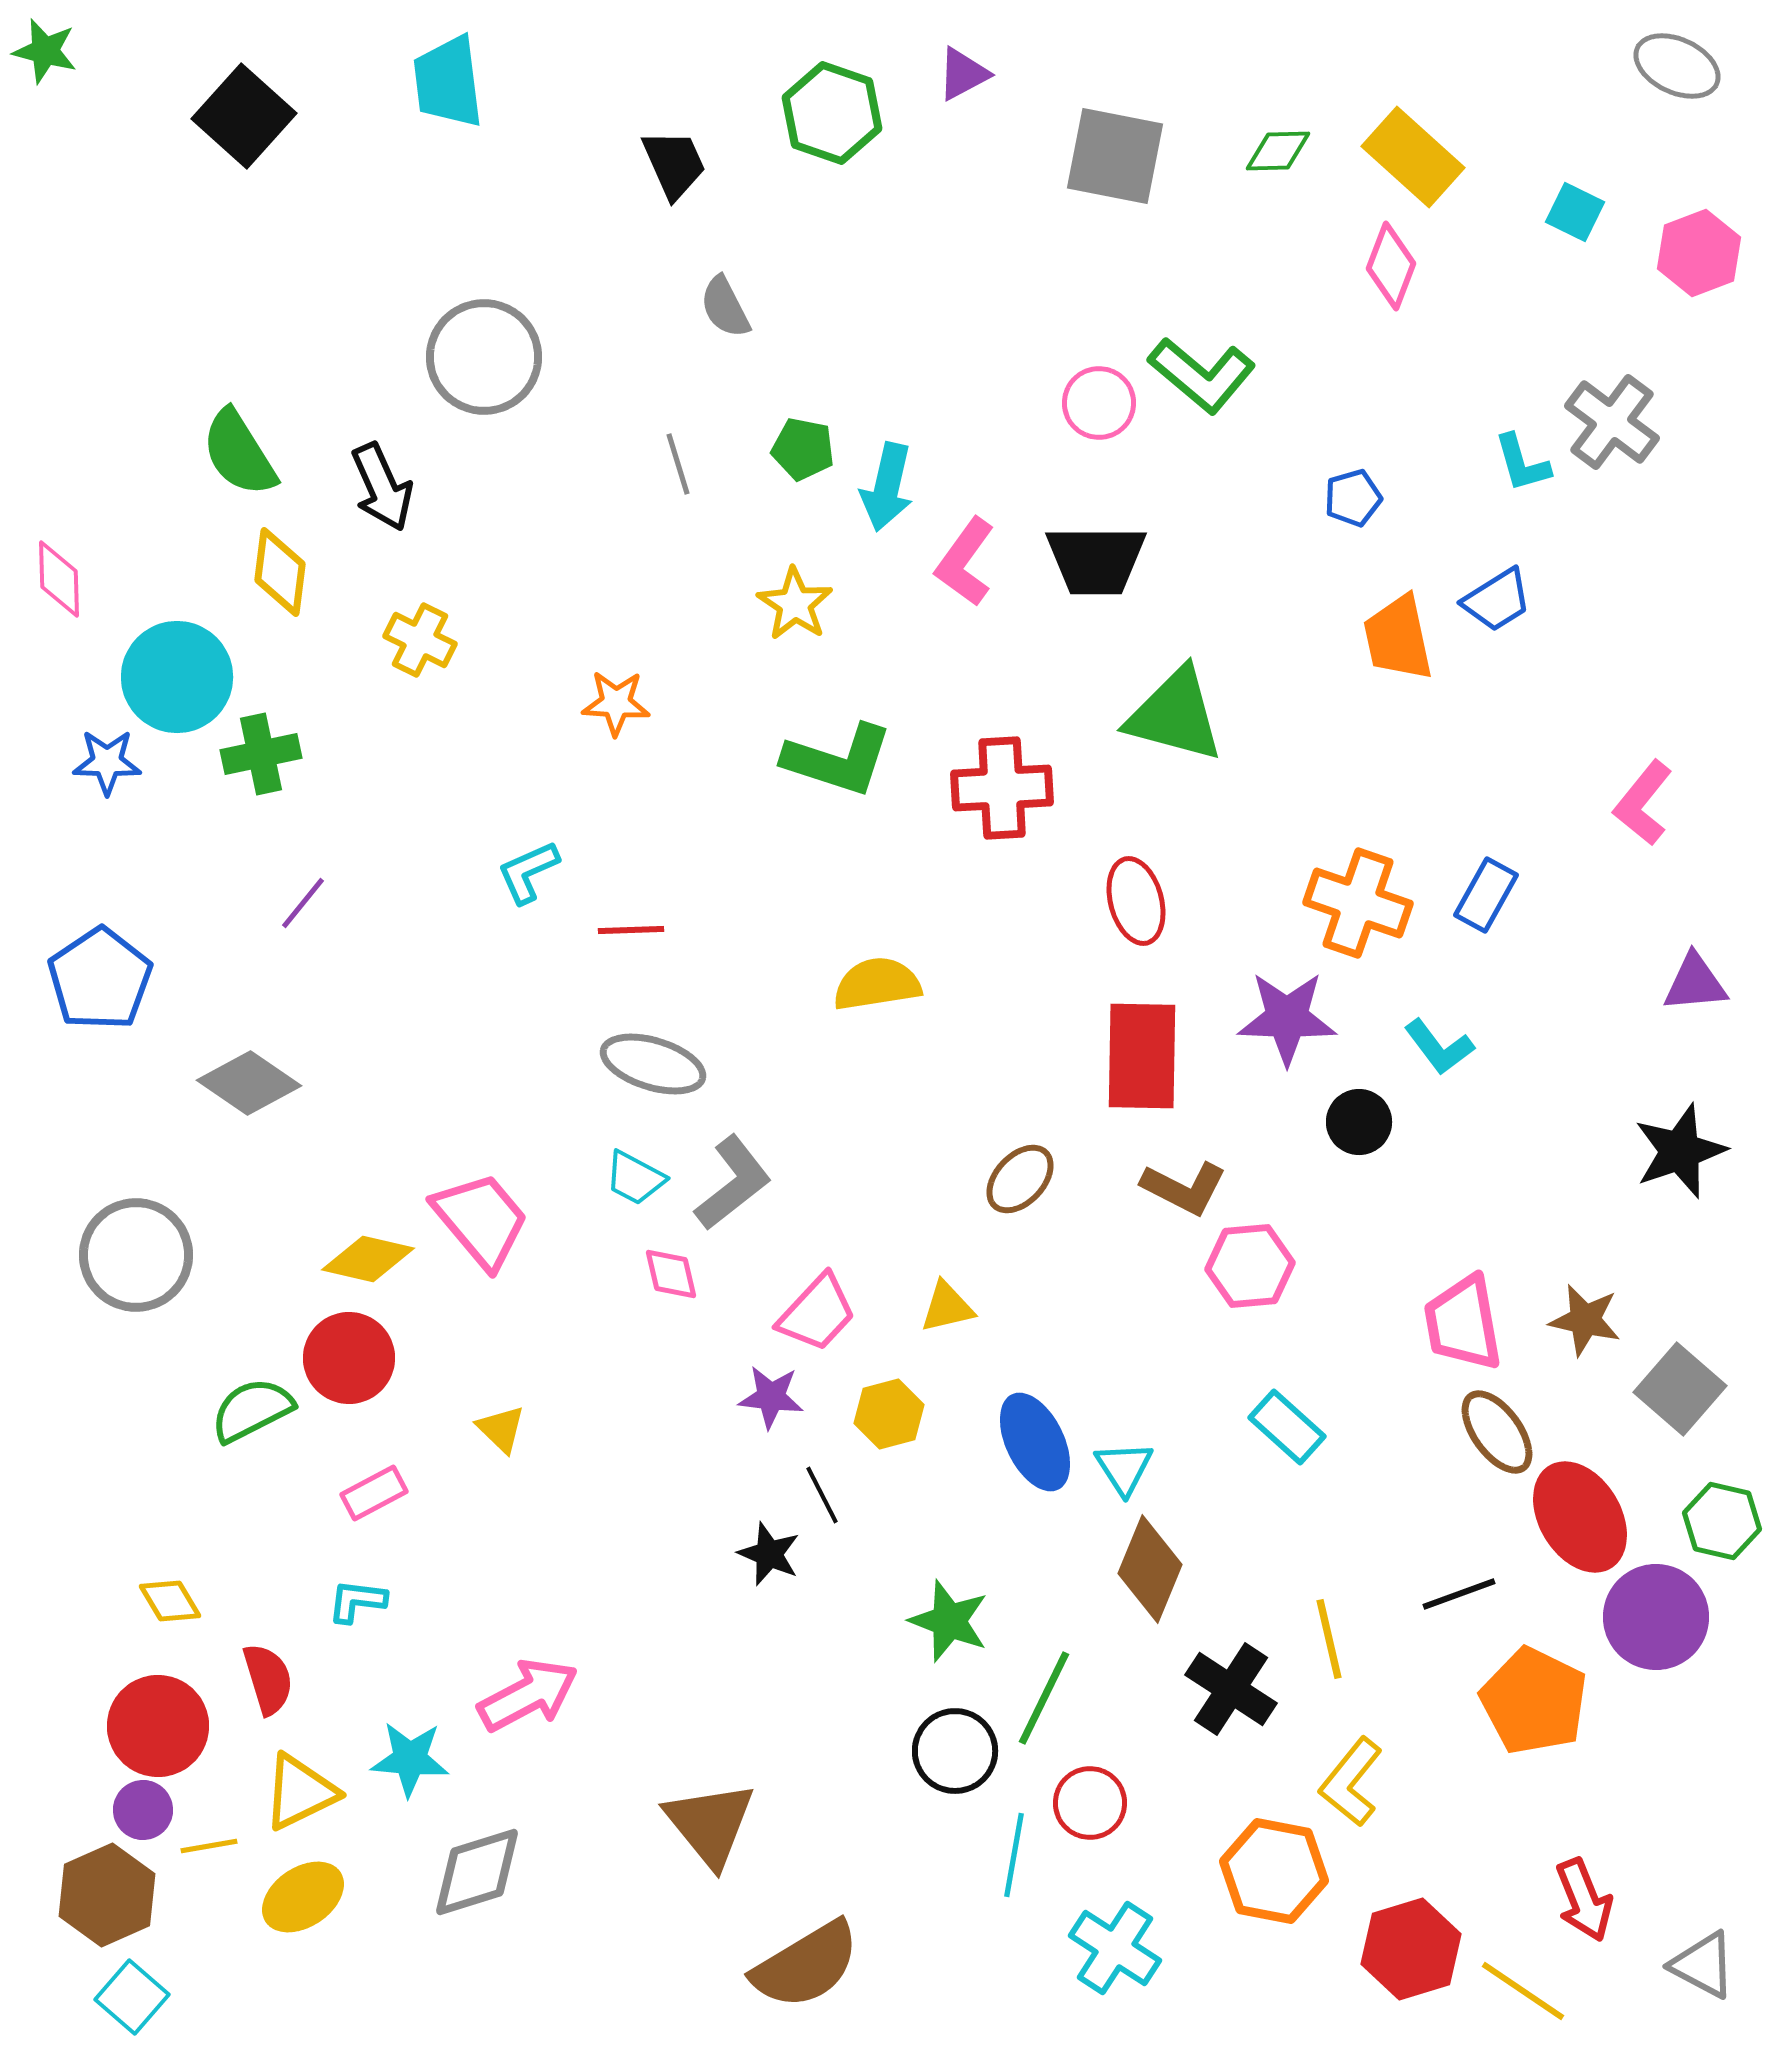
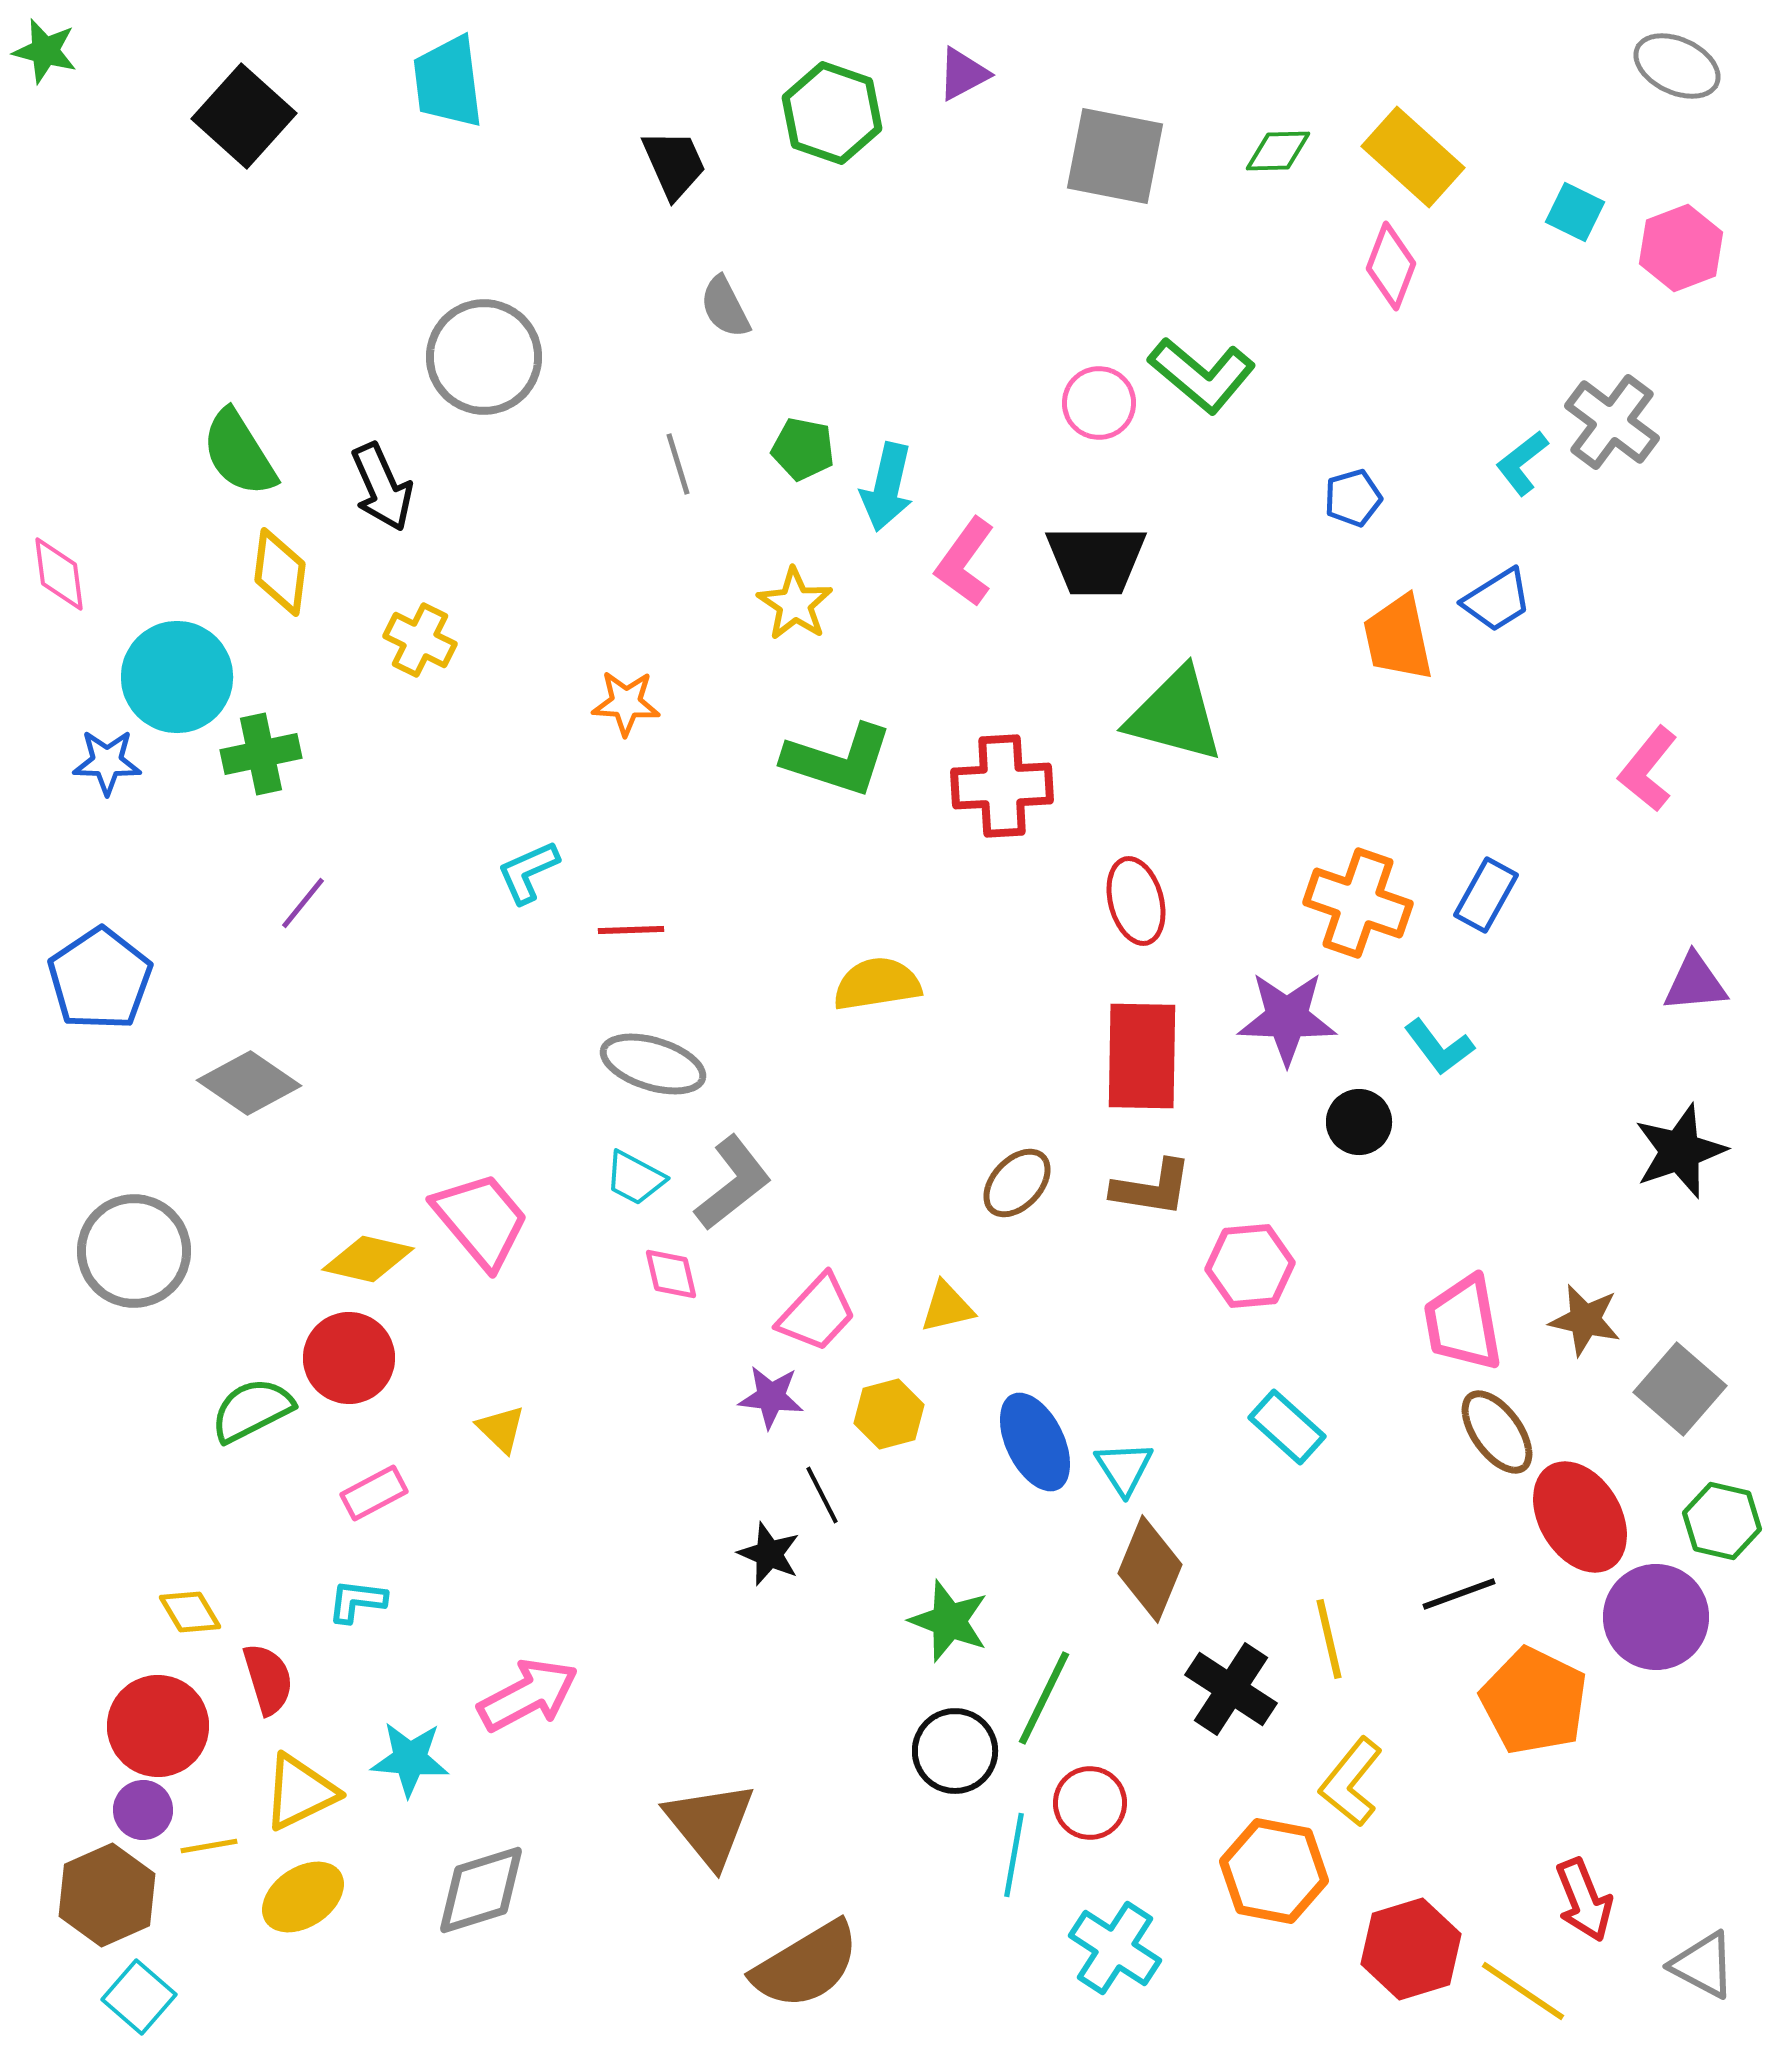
pink hexagon at (1699, 253): moved 18 px left, 5 px up
cyan L-shape at (1522, 463): rotated 68 degrees clockwise
pink diamond at (59, 579): moved 5 px up; rotated 6 degrees counterclockwise
orange star at (616, 703): moved 10 px right
red cross at (1002, 788): moved 2 px up
pink L-shape at (1643, 803): moved 5 px right, 34 px up
brown ellipse at (1020, 1179): moved 3 px left, 4 px down
brown L-shape at (1184, 1188): moved 32 px left; rotated 18 degrees counterclockwise
gray circle at (136, 1255): moved 2 px left, 4 px up
yellow diamond at (170, 1601): moved 20 px right, 11 px down
gray diamond at (477, 1872): moved 4 px right, 18 px down
cyan square at (132, 1997): moved 7 px right
